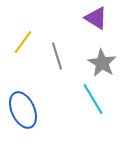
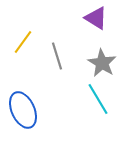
cyan line: moved 5 px right
